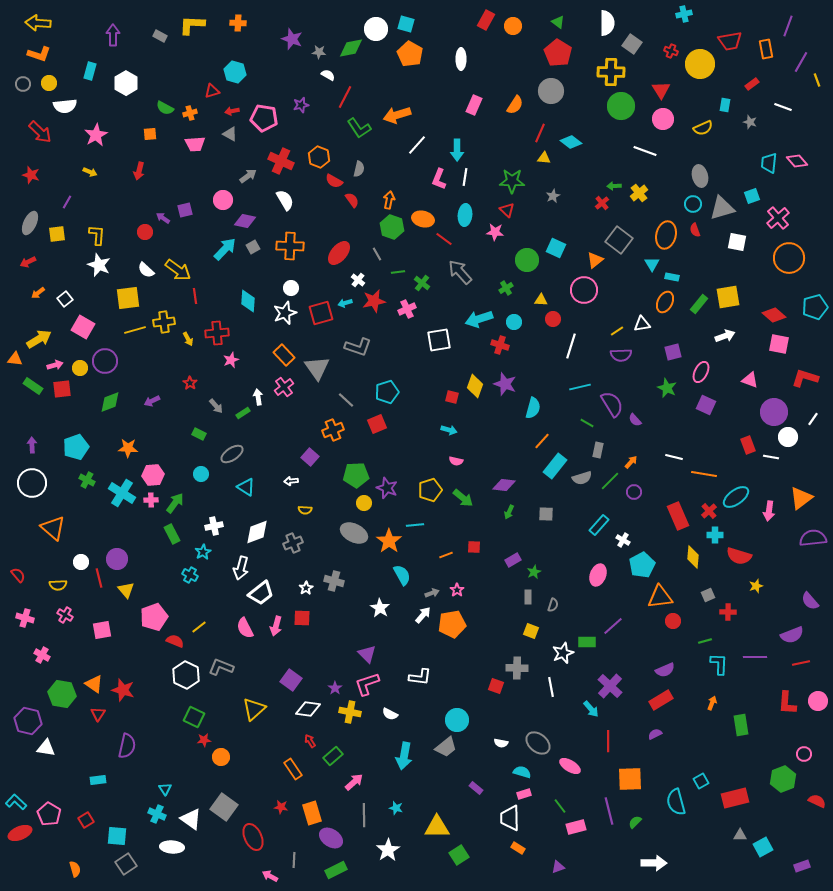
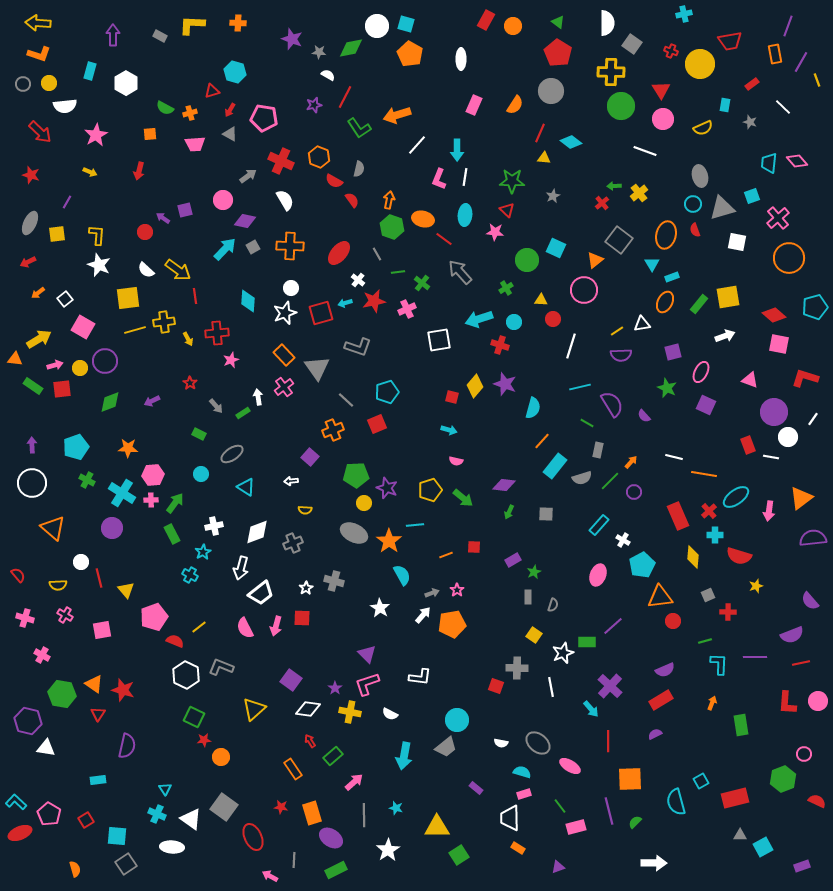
white circle at (376, 29): moved 1 px right, 3 px up
orange rectangle at (766, 49): moved 9 px right, 5 px down
purple star at (301, 105): moved 13 px right
white line at (783, 107): rotated 24 degrees clockwise
red arrow at (232, 111): moved 2 px left, 1 px up; rotated 48 degrees counterclockwise
cyan rectangle at (672, 277): rotated 32 degrees counterclockwise
yellow diamond at (475, 386): rotated 20 degrees clockwise
purple semicircle at (635, 420): moved 9 px right, 4 px up
purple circle at (117, 559): moved 5 px left, 31 px up
yellow square at (531, 631): moved 3 px right, 4 px down; rotated 14 degrees clockwise
